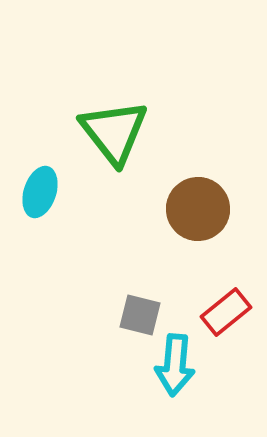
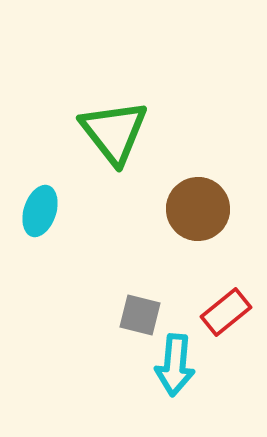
cyan ellipse: moved 19 px down
